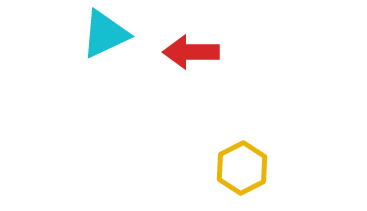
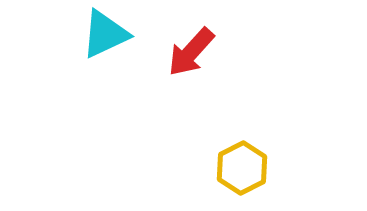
red arrow: rotated 48 degrees counterclockwise
